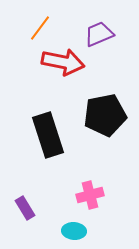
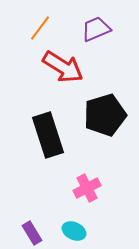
purple trapezoid: moved 3 px left, 5 px up
red arrow: moved 5 px down; rotated 21 degrees clockwise
black pentagon: rotated 6 degrees counterclockwise
pink cross: moved 3 px left, 7 px up; rotated 12 degrees counterclockwise
purple rectangle: moved 7 px right, 25 px down
cyan ellipse: rotated 20 degrees clockwise
